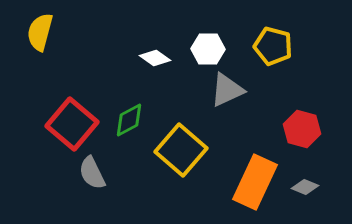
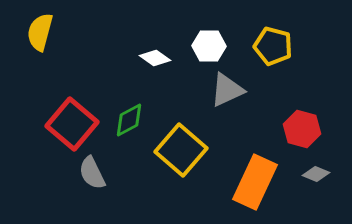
white hexagon: moved 1 px right, 3 px up
gray diamond: moved 11 px right, 13 px up
